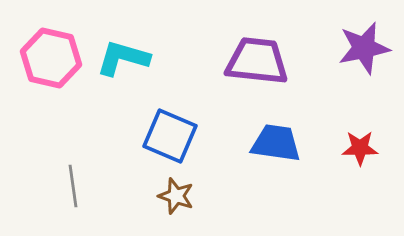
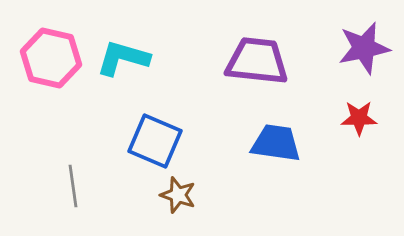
blue square: moved 15 px left, 5 px down
red star: moved 1 px left, 30 px up
brown star: moved 2 px right, 1 px up
